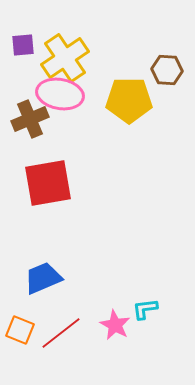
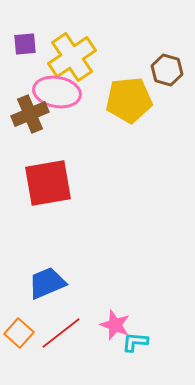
purple square: moved 2 px right, 1 px up
yellow cross: moved 7 px right, 1 px up
brown hexagon: rotated 12 degrees clockwise
pink ellipse: moved 3 px left, 2 px up
yellow pentagon: rotated 6 degrees counterclockwise
brown cross: moved 5 px up
blue trapezoid: moved 4 px right, 5 px down
cyan L-shape: moved 10 px left, 33 px down; rotated 12 degrees clockwise
pink star: rotated 8 degrees counterclockwise
orange square: moved 1 px left, 3 px down; rotated 20 degrees clockwise
